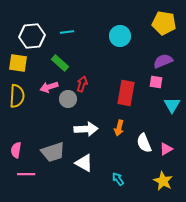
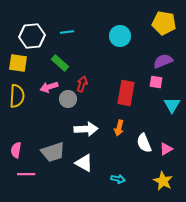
cyan arrow: rotated 136 degrees clockwise
